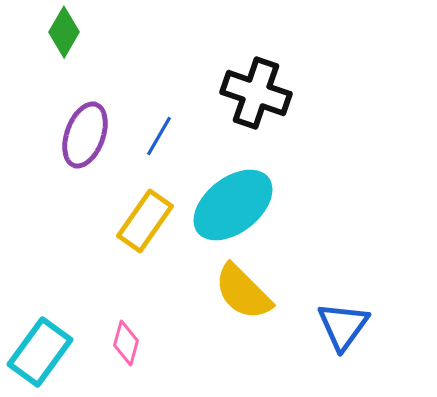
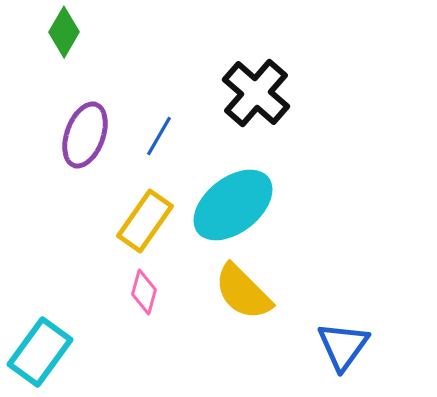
black cross: rotated 22 degrees clockwise
blue triangle: moved 20 px down
pink diamond: moved 18 px right, 51 px up
